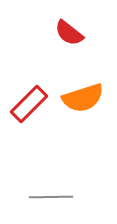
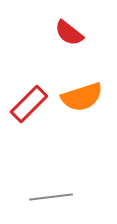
orange semicircle: moved 1 px left, 1 px up
gray line: rotated 6 degrees counterclockwise
